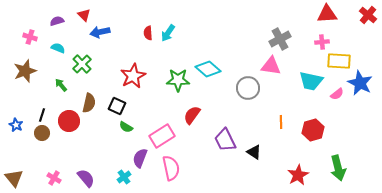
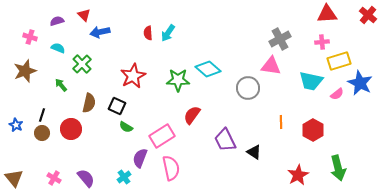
yellow rectangle at (339, 61): rotated 20 degrees counterclockwise
red circle at (69, 121): moved 2 px right, 8 px down
red hexagon at (313, 130): rotated 15 degrees counterclockwise
